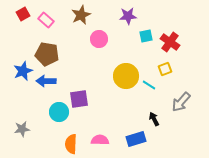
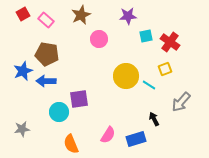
pink semicircle: moved 8 px right, 5 px up; rotated 120 degrees clockwise
orange semicircle: rotated 24 degrees counterclockwise
